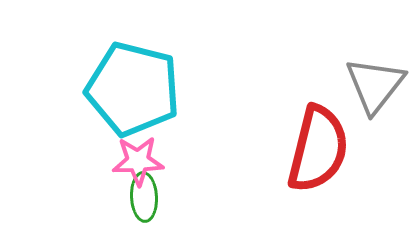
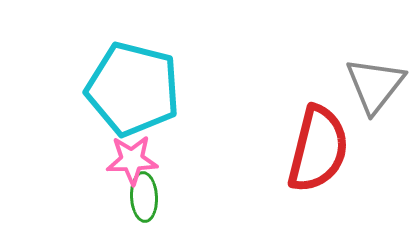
pink star: moved 6 px left, 1 px up
